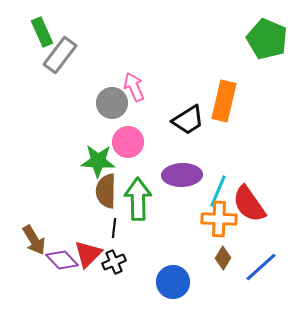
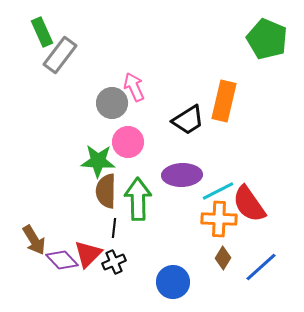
cyan line: rotated 40 degrees clockwise
